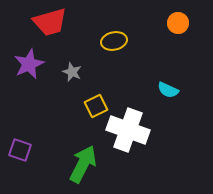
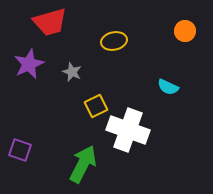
orange circle: moved 7 px right, 8 px down
cyan semicircle: moved 3 px up
